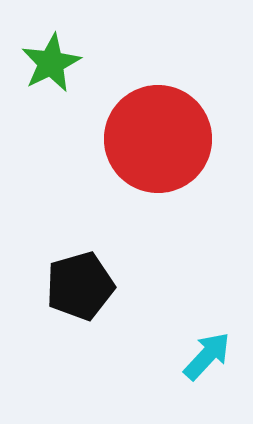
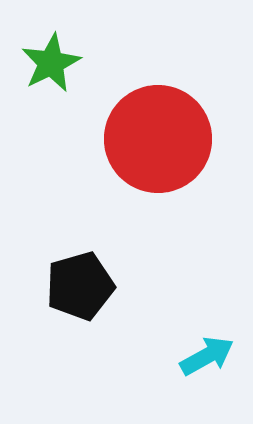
cyan arrow: rotated 18 degrees clockwise
